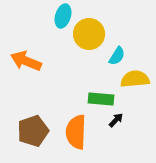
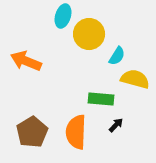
yellow semicircle: rotated 20 degrees clockwise
black arrow: moved 5 px down
brown pentagon: moved 1 px left, 1 px down; rotated 12 degrees counterclockwise
